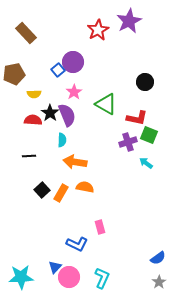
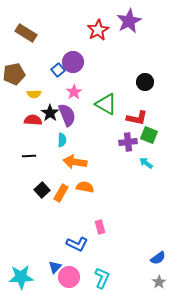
brown rectangle: rotated 15 degrees counterclockwise
purple cross: rotated 12 degrees clockwise
